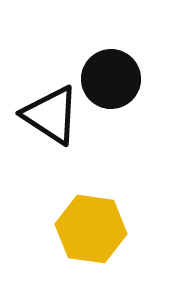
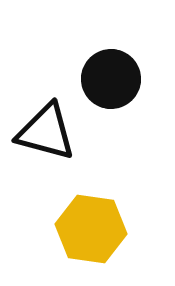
black triangle: moved 5 px left, 17 px down; rotated 18 degrees counterclockwise
